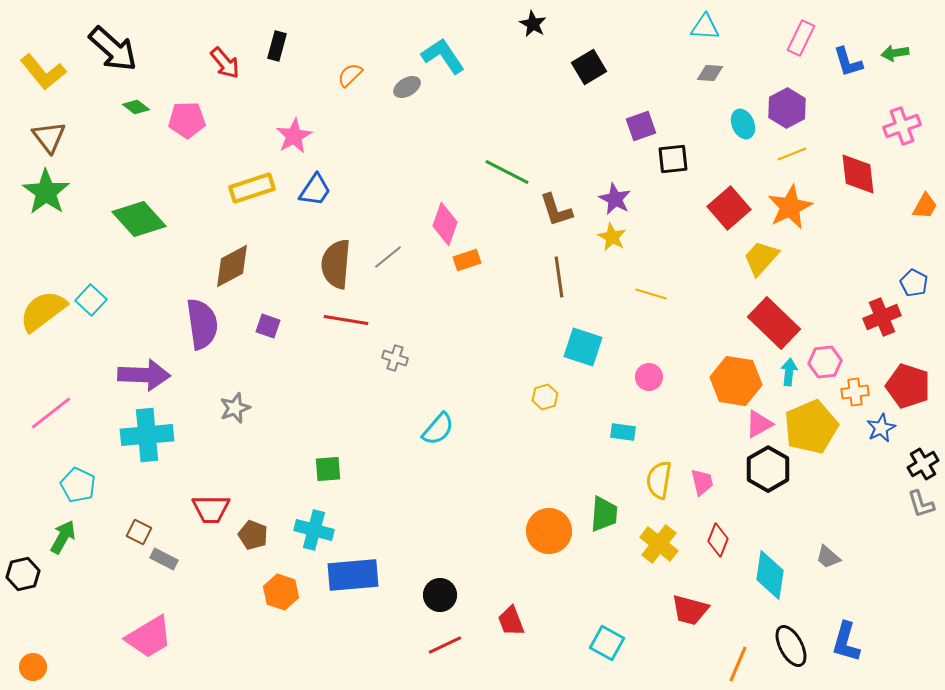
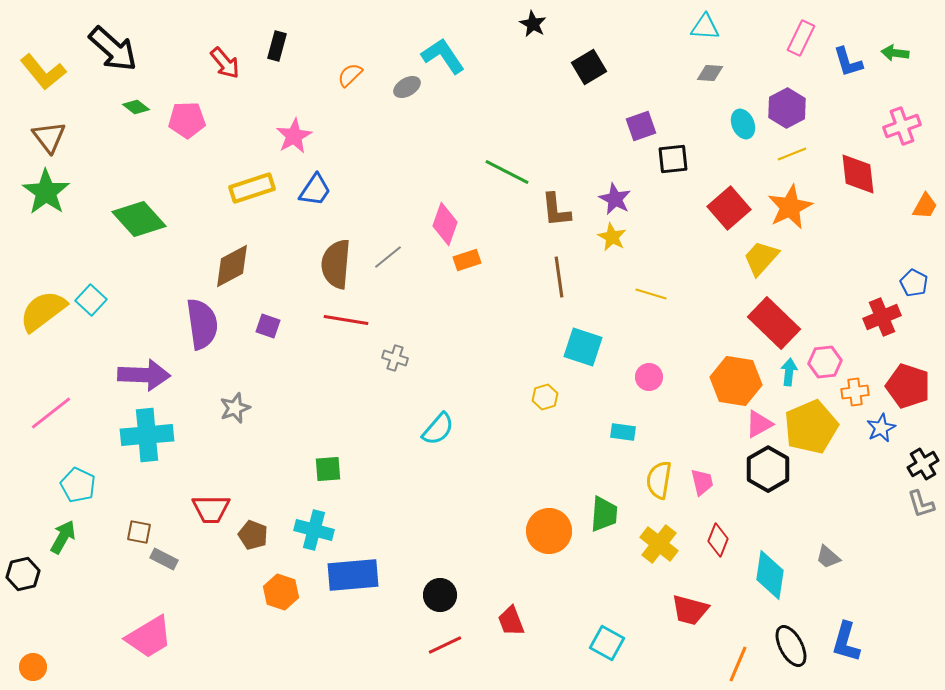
green arrow at (895, 53): rotated 16 degrees clockwise
brown L-shape at (556, 210): rotated 12 degrees clockwise
brown square at (139, 532): rotated 15 degrees counterclockwise
